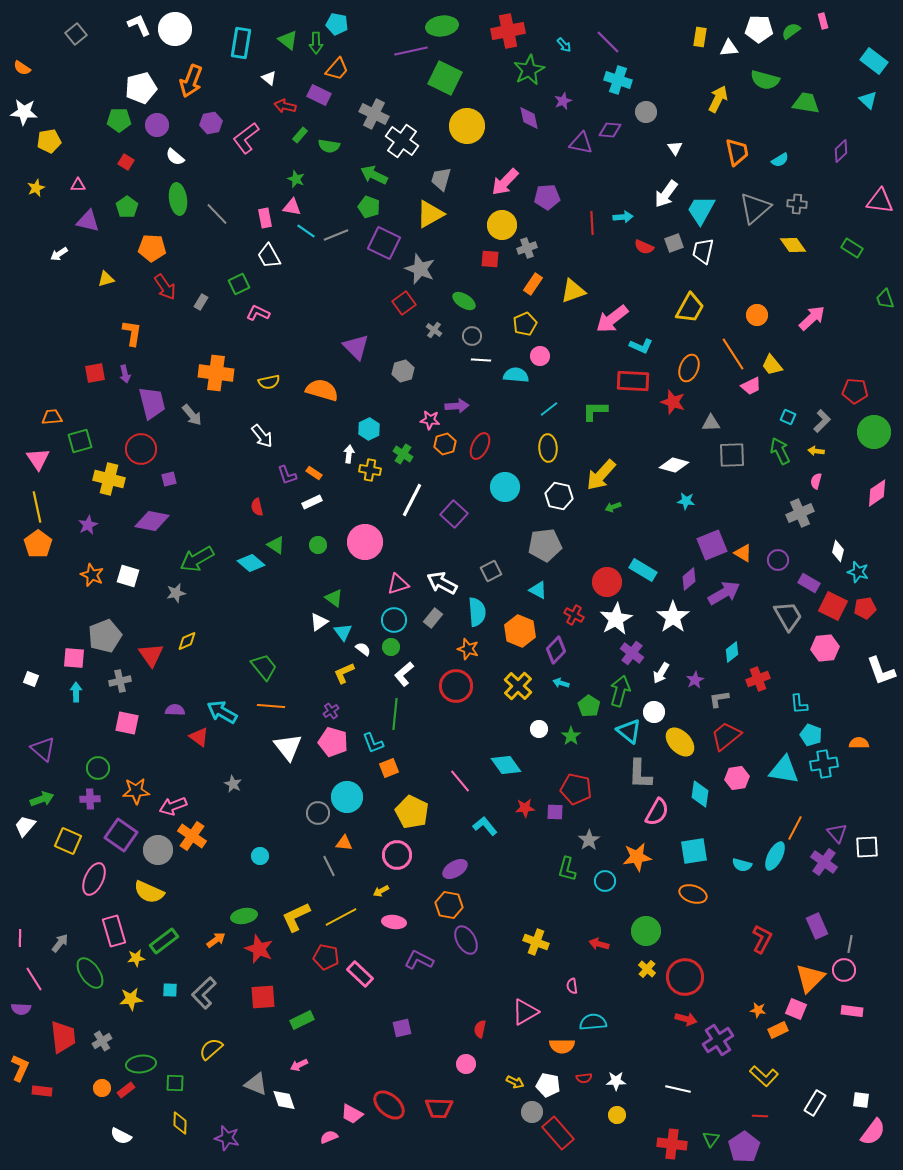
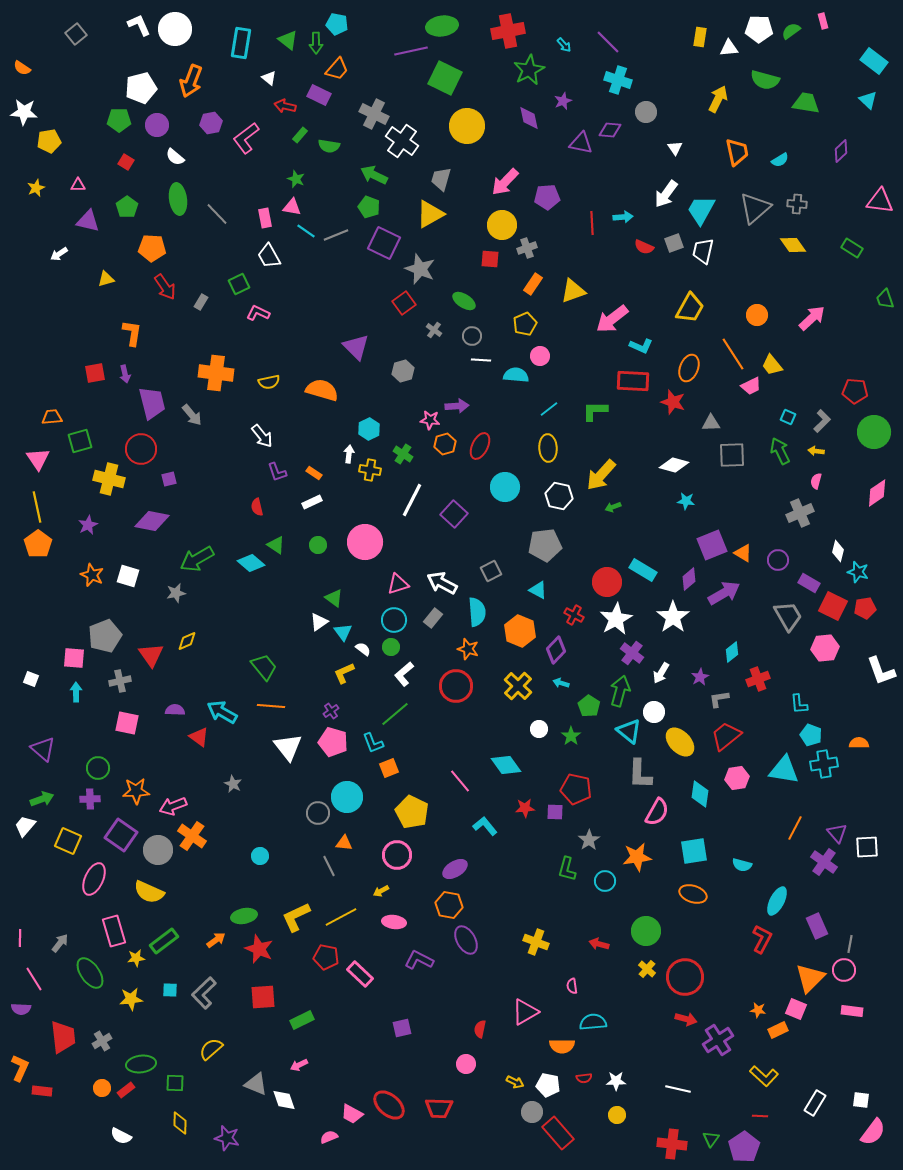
purple L-shape at (287, 475): moved 10 px left, 3 px up
purple star at (695, 680): moved 5 px right, 3 px up
green line at (395, 714): rotated 44 degrees clockwise
cyan ellipse at (775, 856): moved 2 px right, 45 px down
